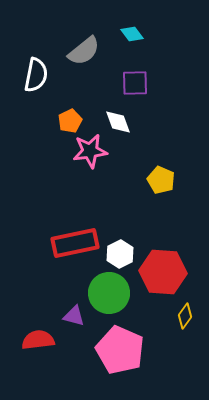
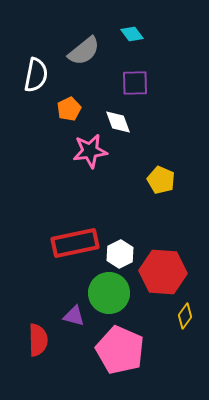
orange pentagon: moved 1 px left, 12 px up
red semicircle: rotated 96 degrees clockwise
